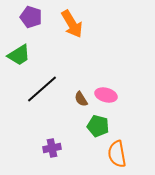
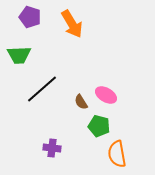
purple pentagon: moved 1 px left
green trapezoid: rotated 30 degrees clockwise
pink ellipse: rotated 15 degrees clockwise
brown semicircle: moved 3 px down
green pentagon: moved 1 px right
purple cross: rotated 18 degrees clockwise
